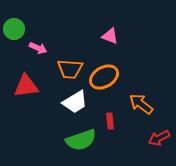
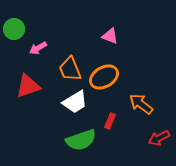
pink arrow: rotated 126 degrees clockwise
orange trapezoid: rotated 64 degrees clockwise
red triangle: moved 2 px right; rotated 12 degrees counterclockwise
red rectangle: rotated 28 degrees clockwise
